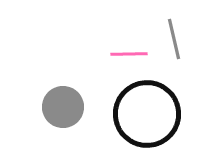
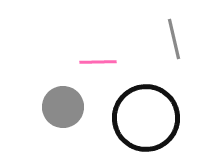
pink line: moved 31 px left, 8 px down
black circle: moved 1 px left, 4 px down
